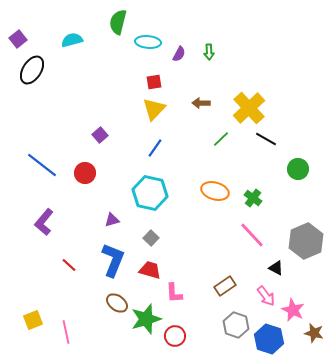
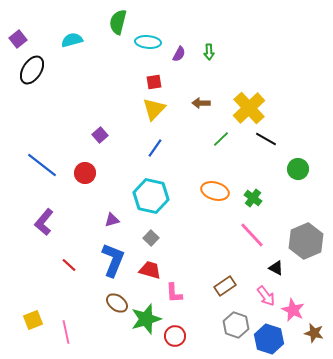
cyan hexagon at (150, 193): moved 1 px right, 3 px down
